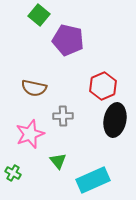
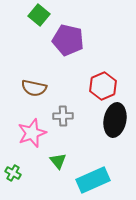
pink star: moved 2 px right, 1 px up
